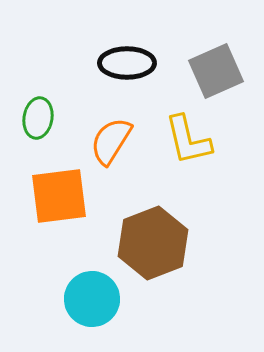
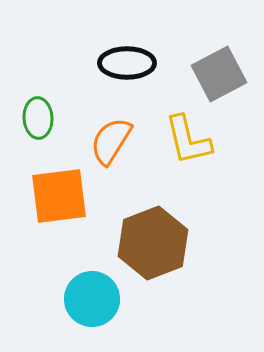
gray square: moved 3 px right, 3 px down; rotated 4 degrees counterclockwise
green ellipse: rotated 12 degrees counterclockwise
